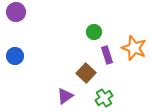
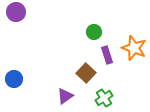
blue circle: moved 1 px left, 23 px down
